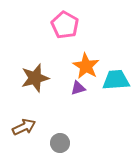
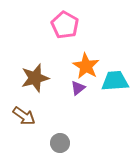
cyan trapezoid: moved 1 px left, 1 px down
purple triangle: rotated 21 degrees counterclockwise
brown arrow: moved 11 px up; rotated 60 degrees clockwise
